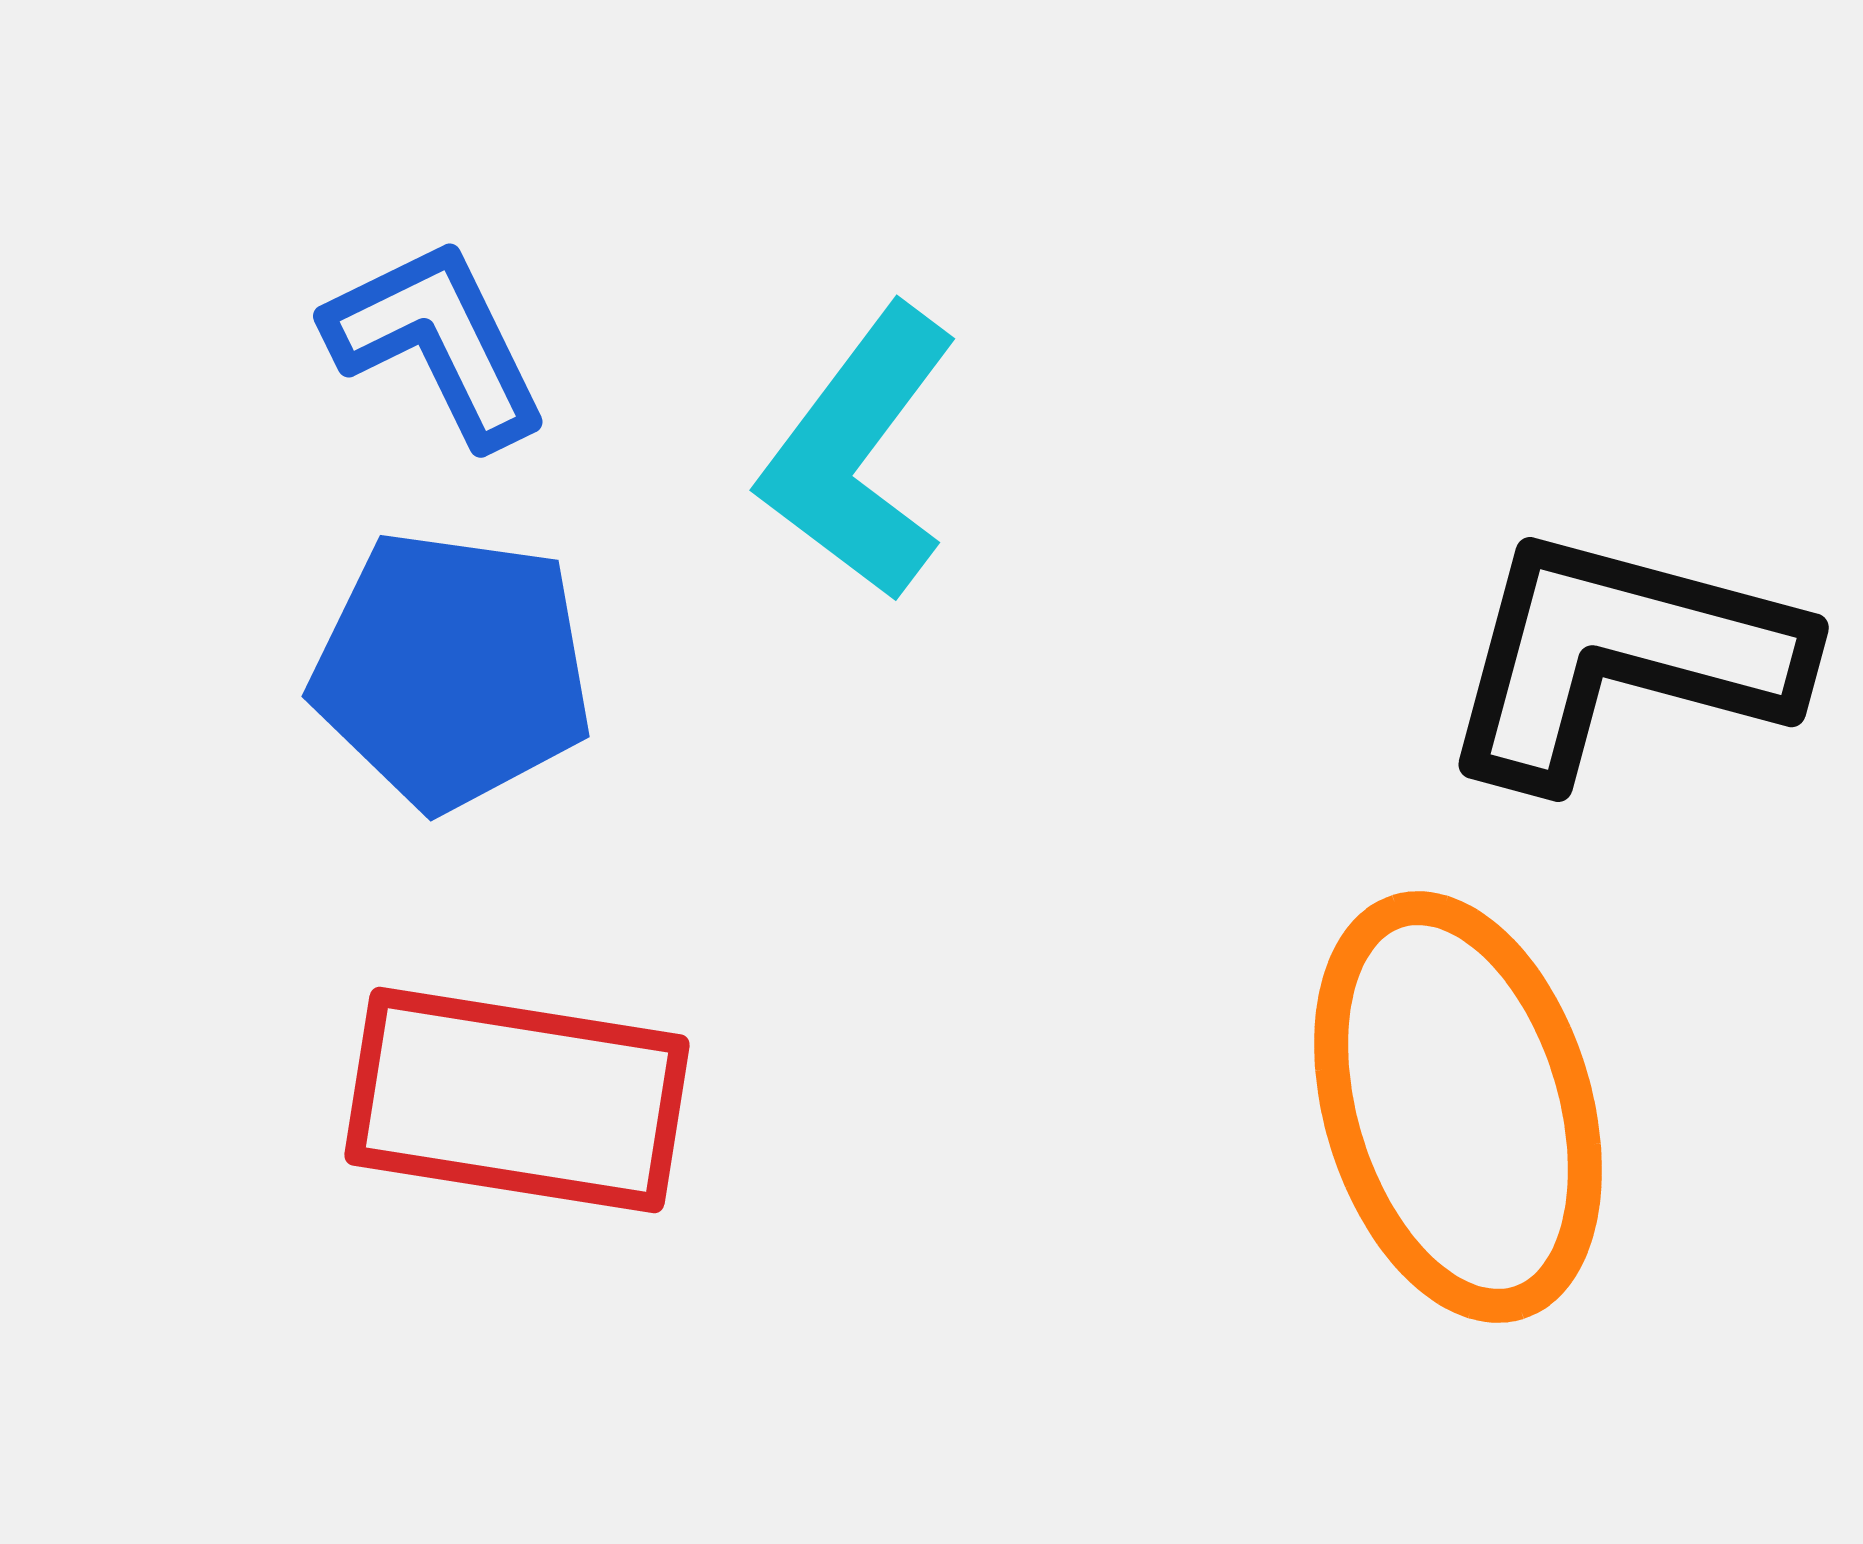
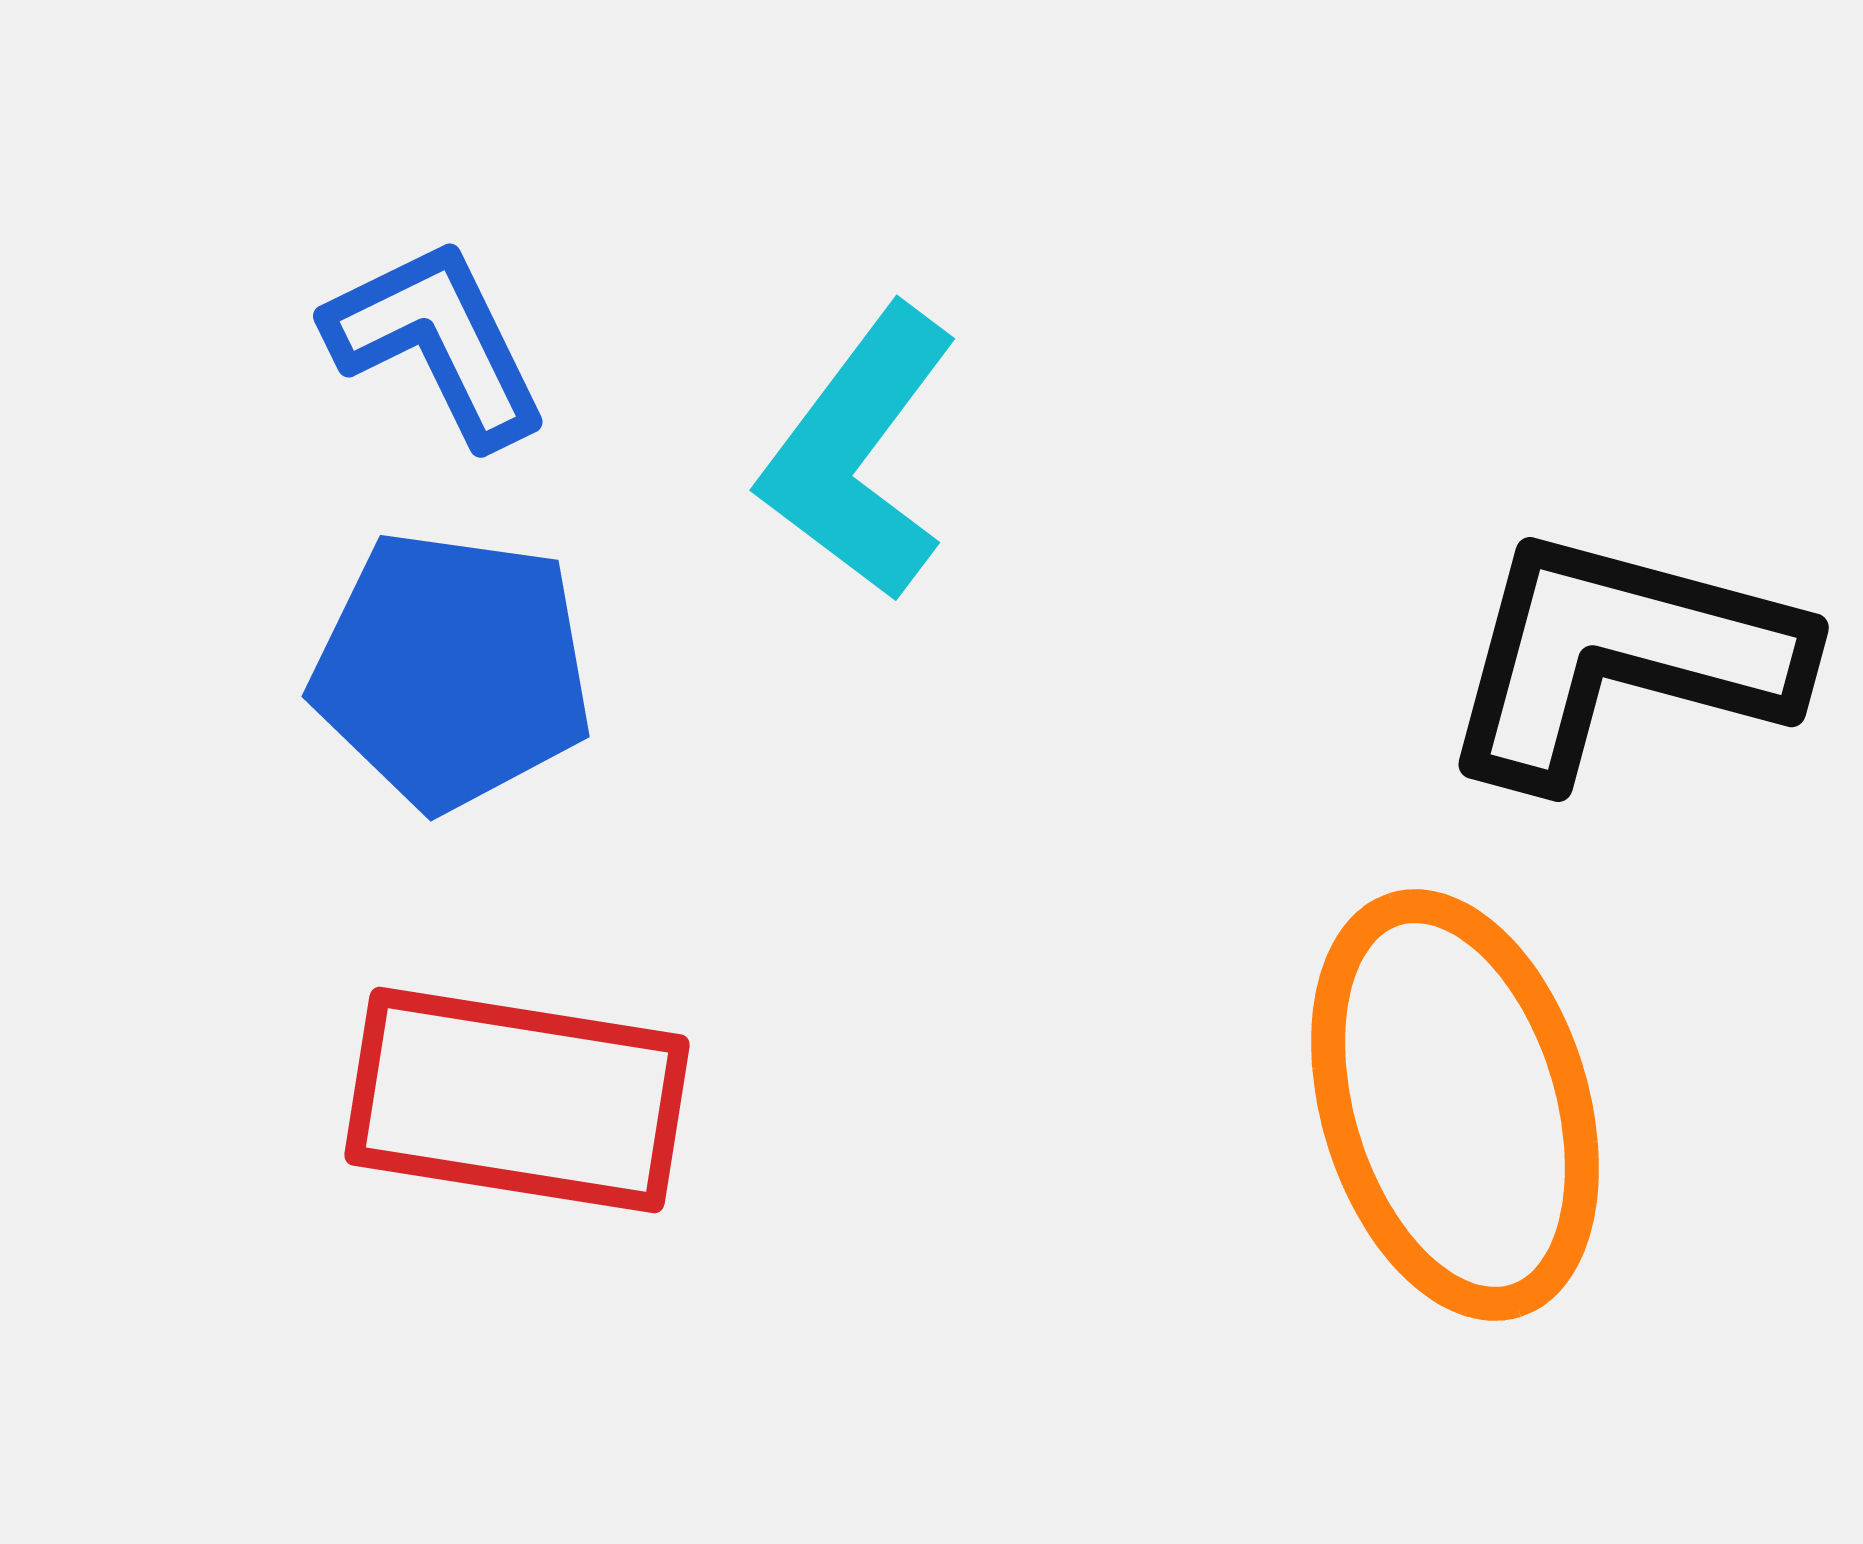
orange ellipse: moved 3 px left, 2 px up
